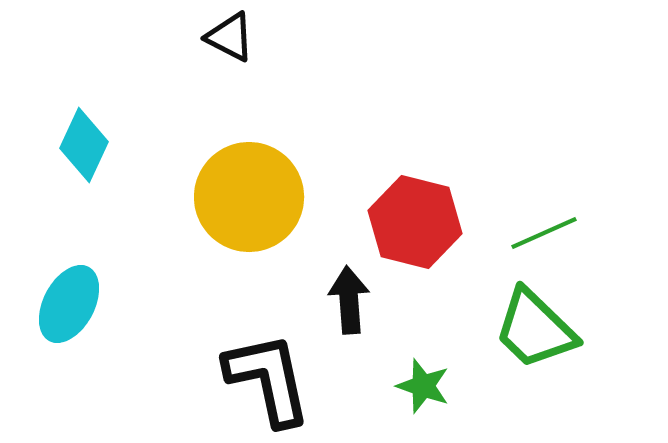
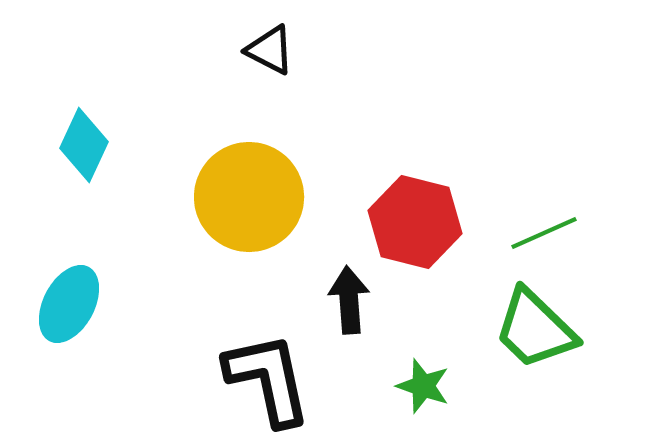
black triangle: moved 40 px right, 13 px down
